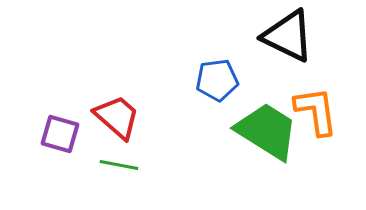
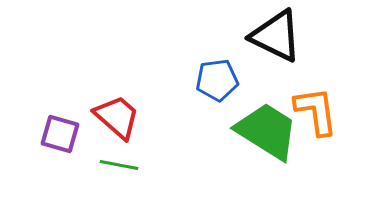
black triangle: moved 12 px left
